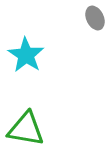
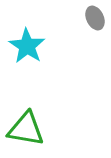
cyan star: moved 1 px right, 9 px up
